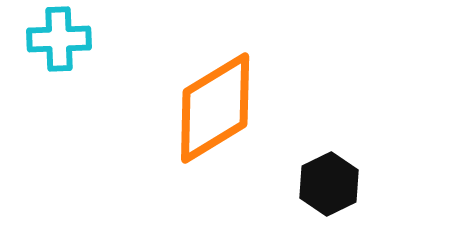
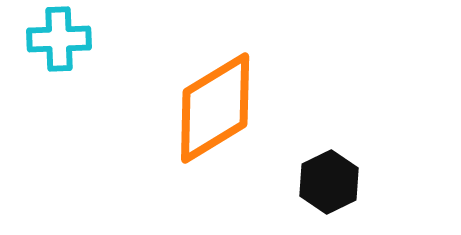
black hexagon: moved 2 px up
